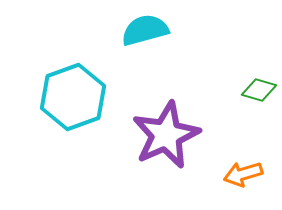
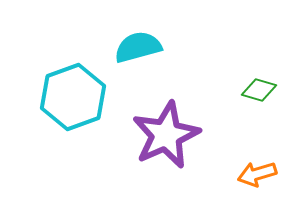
cyan semicircle: moved 7 px left, 17 px down
orange arrow: moved 14 px right
